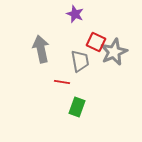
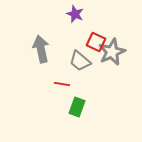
gray star: moved 2 px left
gray trapezoid: rotated 140 degrees clockwise
red line: moved 2 px down
